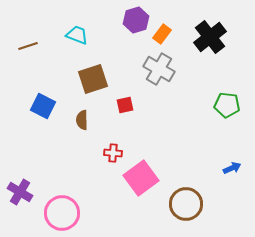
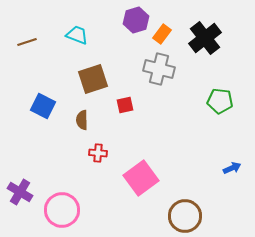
black cross: moved 5 px left, 1 px down
brown line: moved 1 px left, 4 px up
gray cross: rotated 16 degrees counterclockwise
green pentagon: moved 7 px left, 4 px up
red cross: moved 15 px left
brown circle: moved 1 px left, 12 px down
pink circle: moved 3 px up
